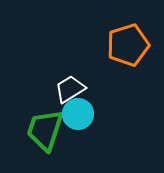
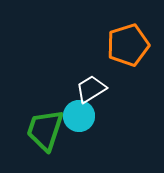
white trapezoid: moved 21 px right
cyan circle: moved 1 px right, 2 px down
